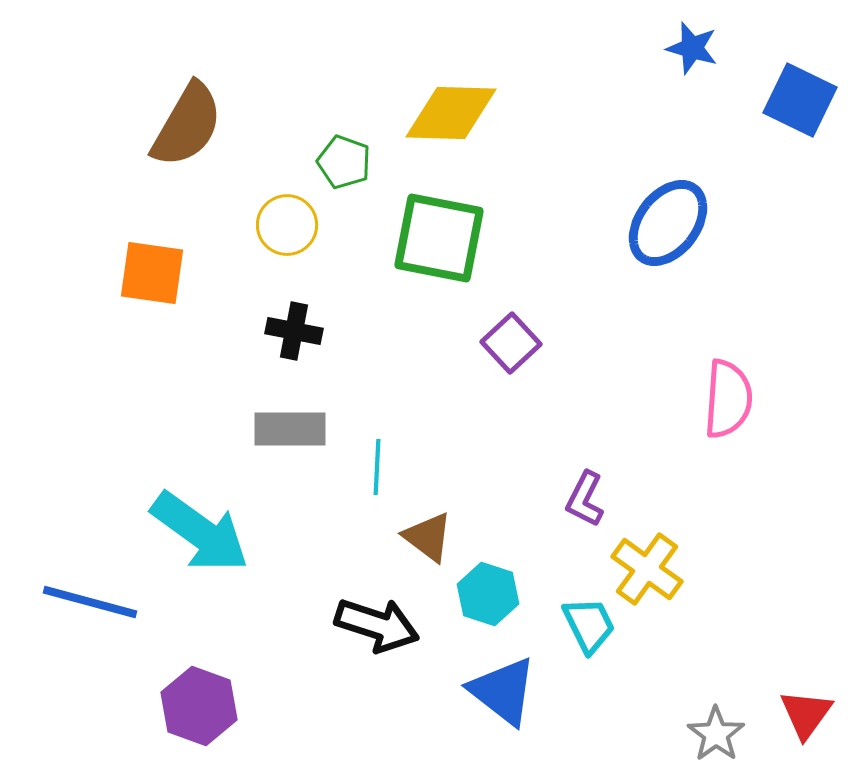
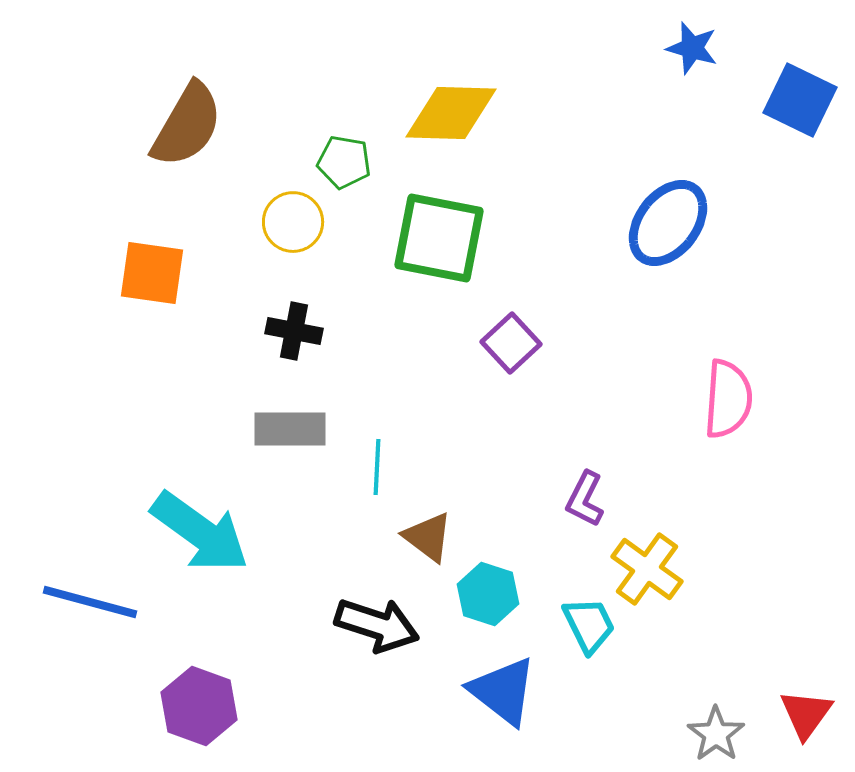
green pentagon: rotated 10 degrees counterclockwise
yellow circle: moved 6 px right, 3 px up
